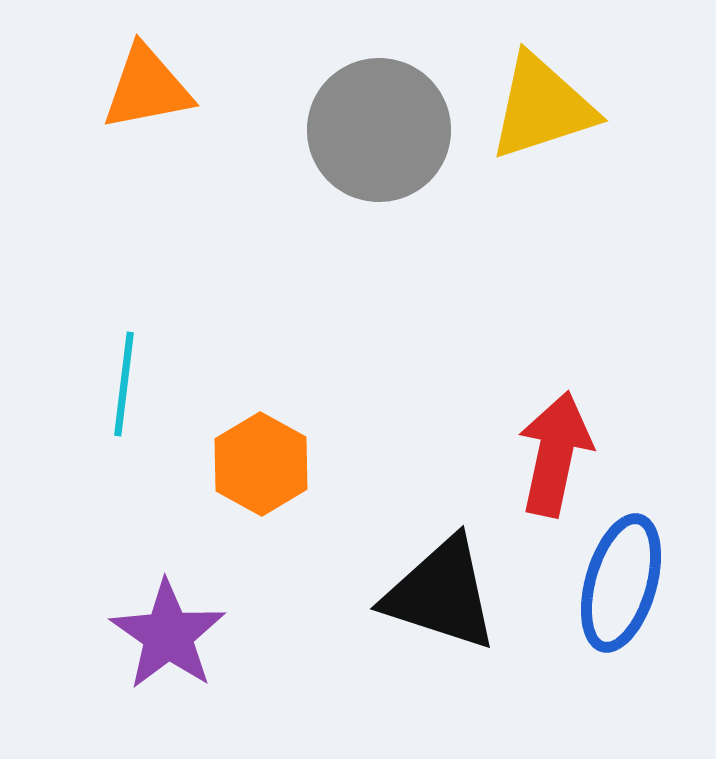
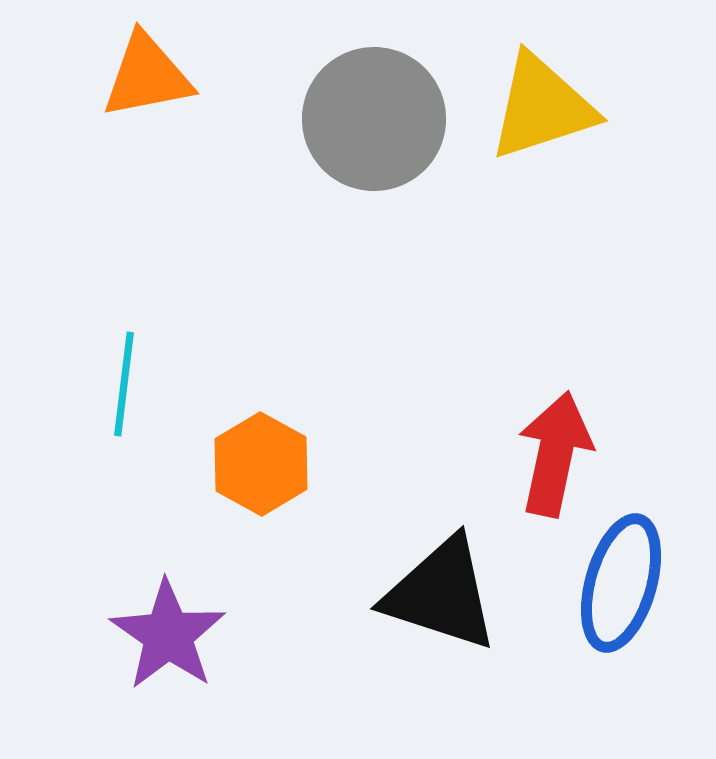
orange triangle: moved 12 px up
gray circle: moved 5 px left, 11 px up
